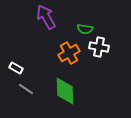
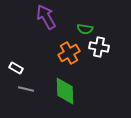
gray line: rotated 21 degrees counterclockwise
